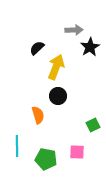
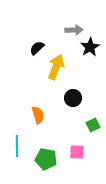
black circle: moved 15 px right, 2 px down
